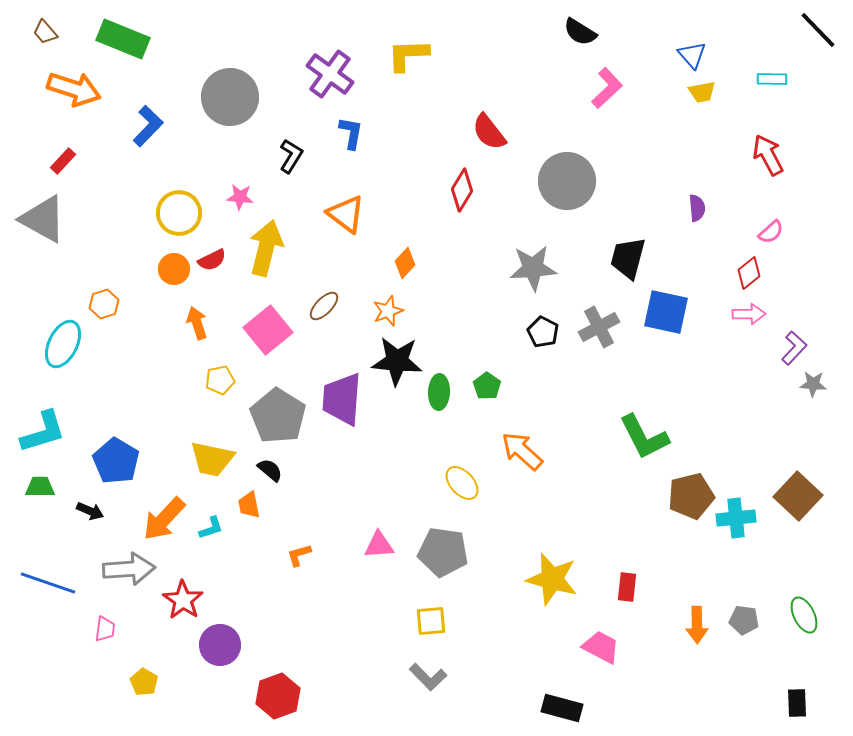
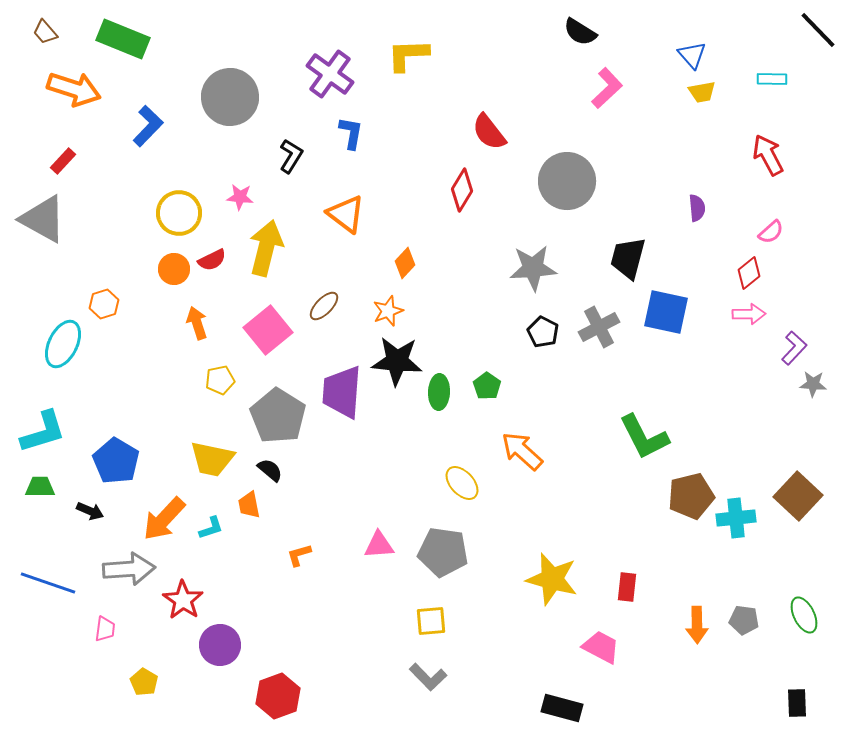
purple trapezoid at (342, 399): moved 7 px up
